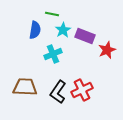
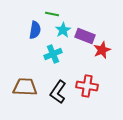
red star: moved 5 px left
red cross: moved 5 px right, 4 px up; rotated 35 degrees clockwise
